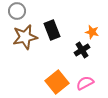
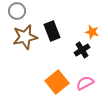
black rectangle: moved 1 px down
